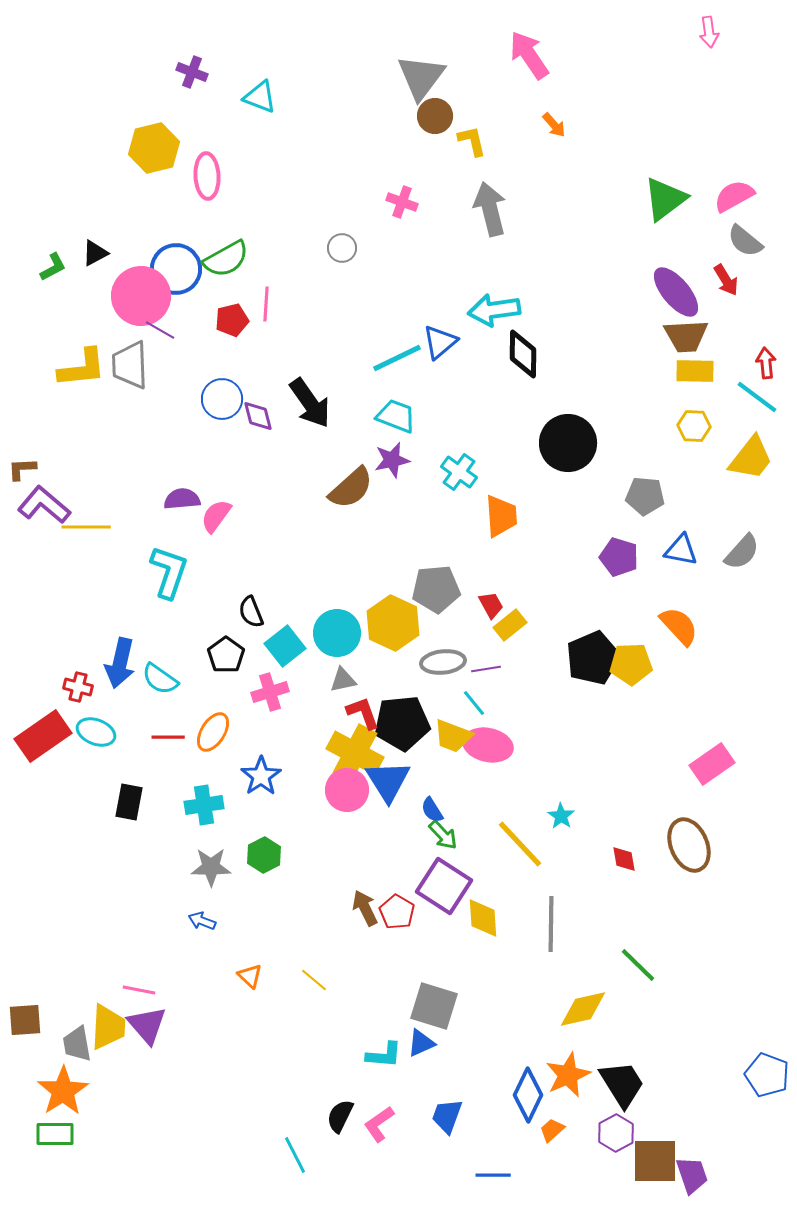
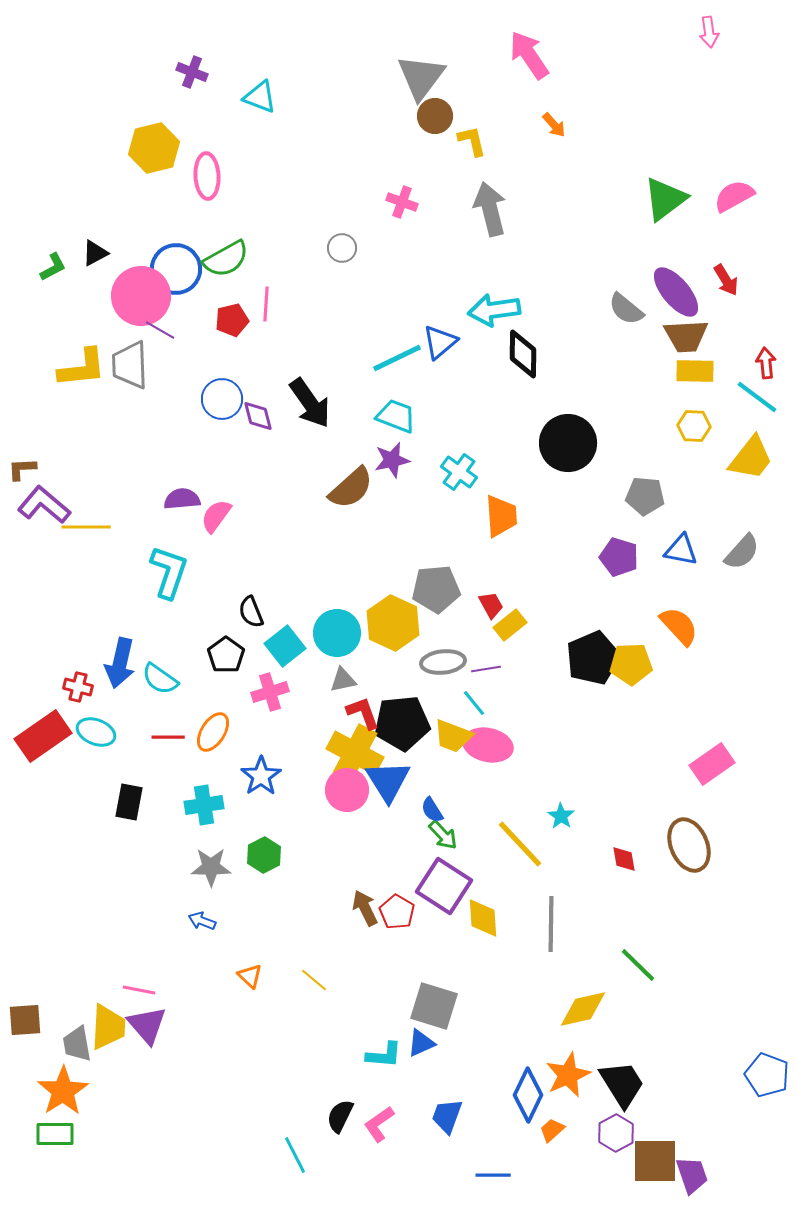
gray semicircle at (745, 241): moved 119 px left, 68 px down
